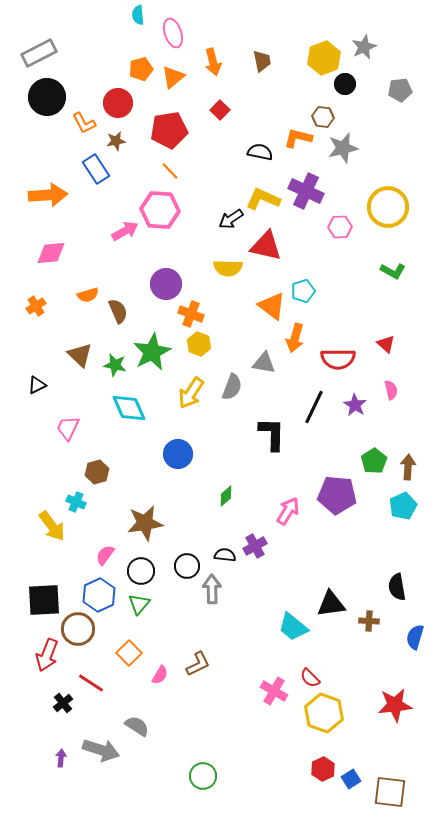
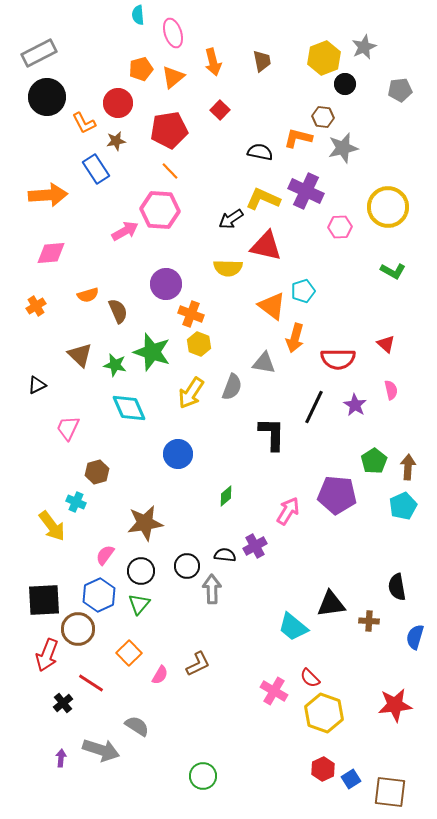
green star at (152, 352): rotated 27 degrees counterclockwise
